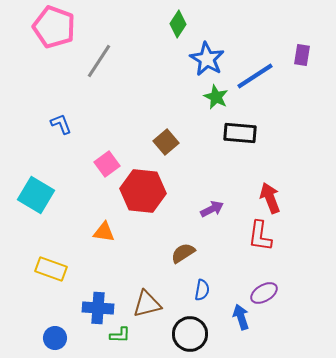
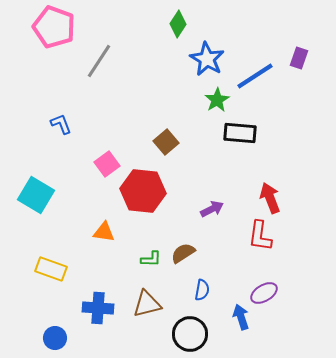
purple rectangle: moved 3 px left, 3 px down; rotated 10 degrees clockwise
green star: moved 1 px right, 3 px down; rotated 15 degrees clockwise
green L-shape: moved 31 px right, 76 px up
